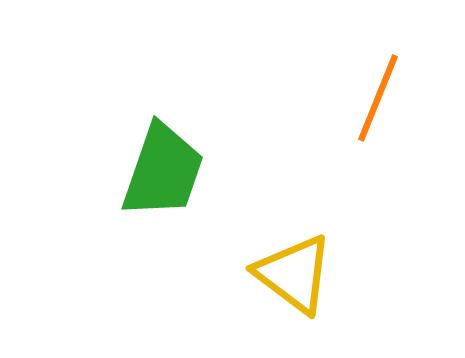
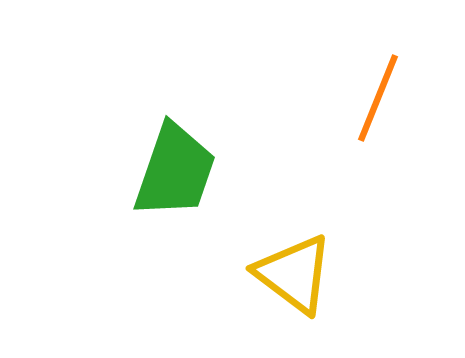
green trapezoid: moved 12 px right
